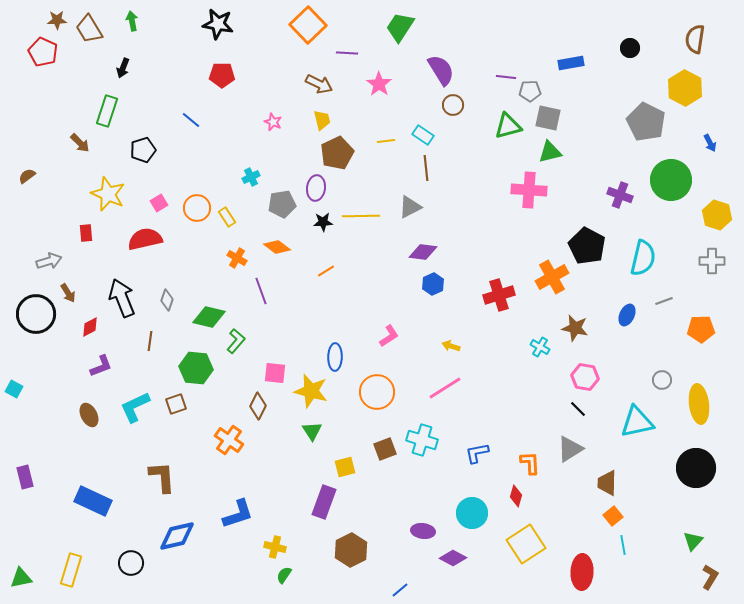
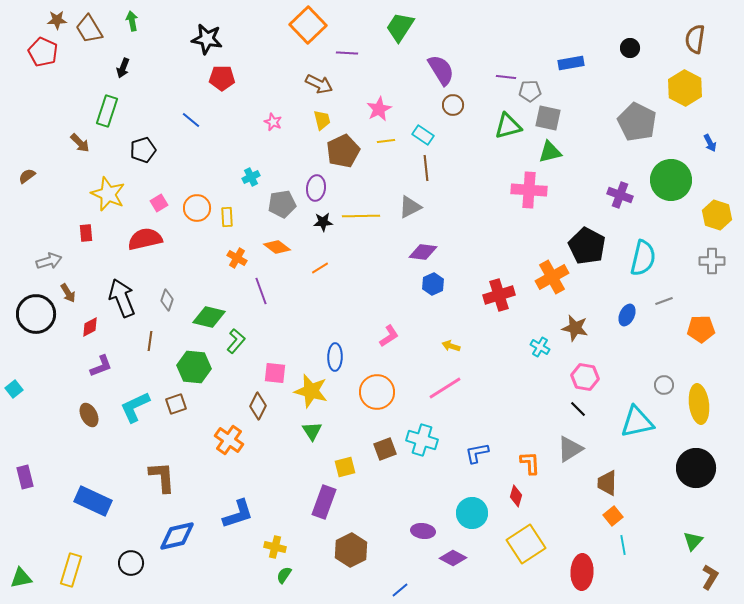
black star at (218, 24): moved 11 px left, 15 px down
red pentagon at (222, 75): moved 3 px down
pink star at (379, 84): moved 25 px down; rotated 10 degrees clockwise
gray pentagon at (646, 122): moved 9 px left
brown pentagon at (337, 153): moved 6 px right, 2 px up
yellow rectangle at (227, 217): rotated 30 degrees clockwise
orange line at (326, 271): moved 6 px left, 3 px up
green hexagon at (196, 368): moved 2 px left, 1 px up
gray circle at (662, 380): moved 2 px right, 5 px down
cyan square at (14, 389): rotated 24 degrees clockwise
